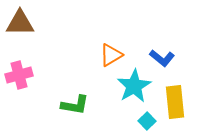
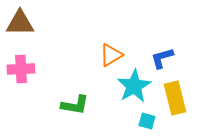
blue L-shape: rotated 125 degrees clockwise
pink cross: moved 2 px right, 6 px up; rotated 12 degrees clockwise
yellow rectangle: moved 4 px up; rotated 8 degrees counterclockwise
cyan square: rotated 30 degrees counterclockwise
